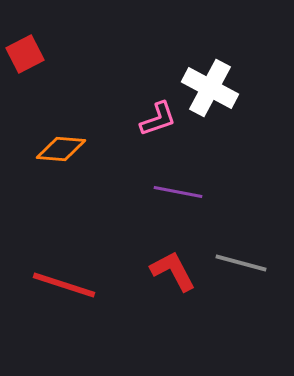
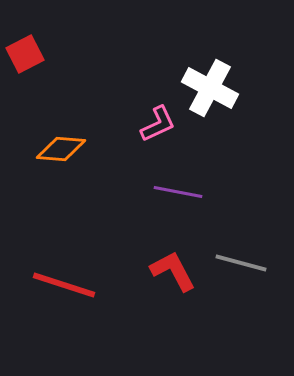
pink L-shape: moved 5 px down; rotated 6 degrees counterclockwise
